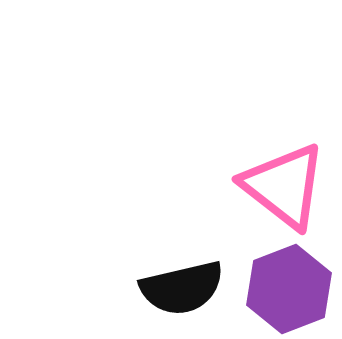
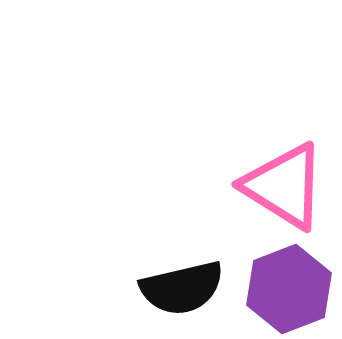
pink triangle: rotated 6 degrees counterclockwise
